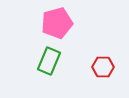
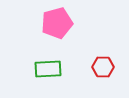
green rectangle: moved 1 px left, 8 px down; rotated 64 degrees clockwise
